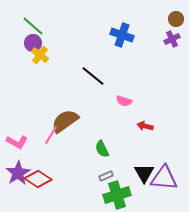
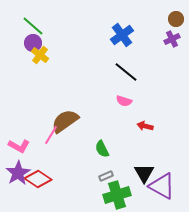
blue cross: rotated 35 degrees clockwise
black line: moved 33 px right, 4 px up
pink L-shape: moved 2 px right, 4 px down
purple triangle: moved 2 px left, 8 px down; rotated 24 degrees clockwise
